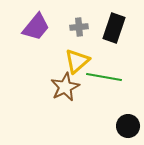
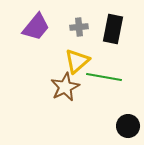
black rectangle: moved 1 px left, 1 px down; rotated 8 degrees counterclockwise
